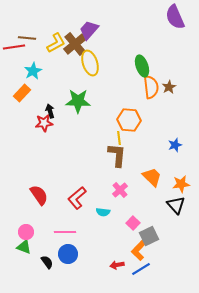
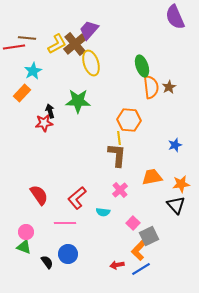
yellow L-shape: moved 1 px right, 1 px down
yellow ellipse: moved 1 px right
orange trapezoid: rotated 55 degrees counterclockwise
pink line: moved 9 px up
